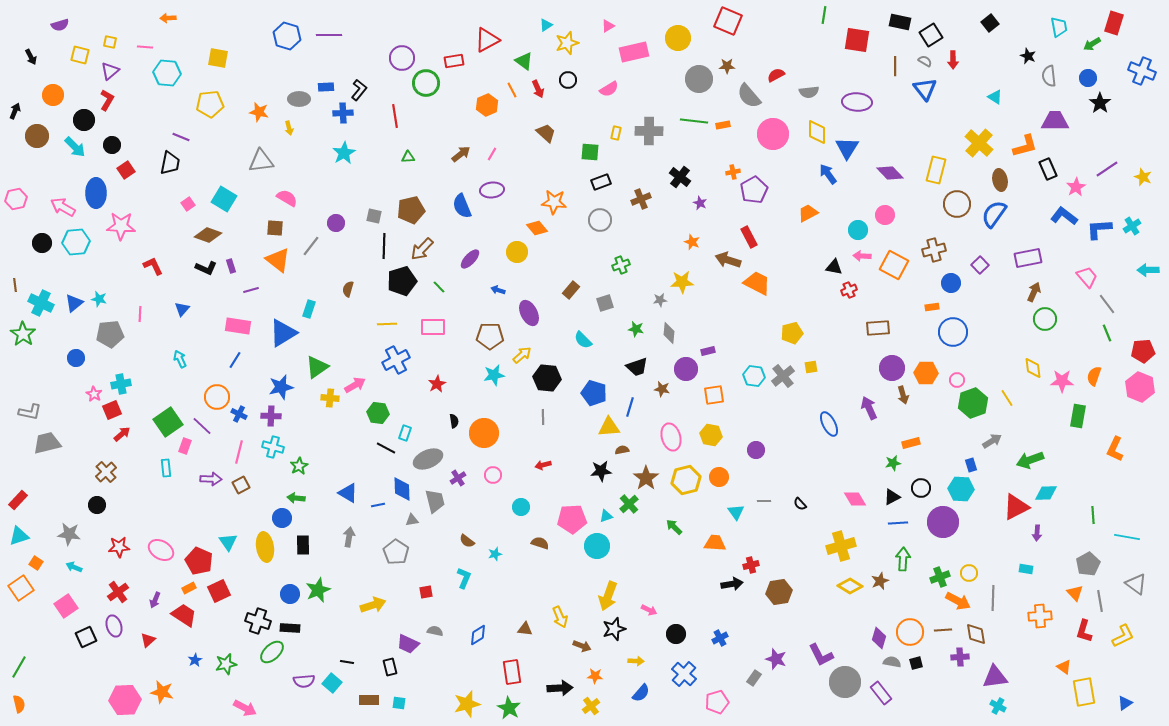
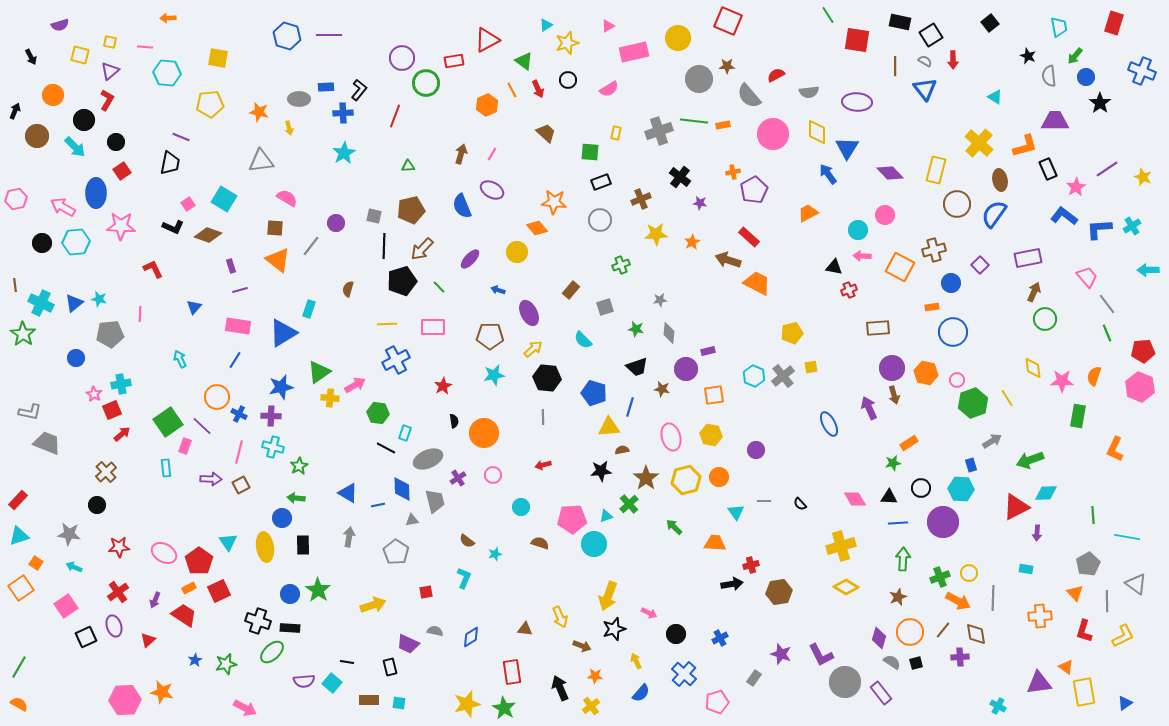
green line at (824, 15): moved 4 px right; rotated 42 degrees counterclockwise
green arrow at (1092, 44): moved 17 px left, 12 px down; rotated 18 degrees counterclockwise
blue circle at (1088, 78): moved 2 px left, 1 px up
red line at (395, 116): rotated 30 degrees clockwise
gray cross at (649, 131): moved 10 px right; rotated 20 degrees counterclockwise
black circle at (112, 145): moved 4 px right, 3 px up
brown arrow at (461, 154): rotated 36 degrees counterclockwise
green triangle at (408, 157): moved 9 px down
red square at (126, 170): moved 4 px left, 1 px down
purple ellipse at (492, 190): rotated 35 degrees clockwise
purple star at (700, 203): rotated 16 degrees counterclockwise
red rectangle at (749, 237): rotated 20 degrees counterclockwise
orange star at (692, 242): rotated 21 degrees clockwise
orange square at (894, 265): moved 6 px right, 2 px down
red L-shape at (153, 266): moved 3 px down
black L-shape at (206, 268): moved 33 px left, 41 px up
yellow star at (682, 282): moved 26 px left, 48 px up
purple line at (251, 290): moved 11 px left
gray square at (605, 303): moved 4 px down
blue triangle at (182, 309): moved 12 px right, 2 px up
yellow arrow at (522, 355): moved 11 px right, 6 px up
green triangle at (317, 367): moved 2 px right, 5 px down
orange hexagon at (926, 373): rotated 10 degrees clockwise
cyan hexagon at (754, 376): rotated 15 degrees clockwise
red star at (437, 384): moved 6 px right, 2 px down
brown arrow at (903, 395): moved 9 px left
gray trapezoid at (47, 443): rotated 36 degrees clockwise
orange rectangle at (911, 443): moved 2 px left; rotated 18 degrees counterclockwise
black triangle at (892, 497): moved 3 px left; rotated 30 degrees clockwise
cyan circle at (597, 546): moved 3 px left, 2 px up
pink ellipse at (161, 550): moved 3 px right, 3 px down
red pentagon at (199, 561): rotated 12 degrees clockwise
brown star at (880, 581): moved 18 px right, 16 px down
yellow diamond at (850, 586): moved 4 px left, 1 px down
green star at (318, 590): rotated 15 degrees counterclockwise
gray line at (1100, 601): moved 7 px right; rotated 10 degrees clockwise
pink arrow at (649, 610): moved 3 px down
brown line at (943, 630): rotated 48 degrees counterclockwise
blue diamond at (478, 635): moved 7 px left, 2 px down
purple star at (776, 659): moved 5 px right, 5 px up
yellow arrow at (636, 661): rotated 119 degrees counterclockwise
gray semicircle at (892, 662): rotated 24 degrees clockwise
orange triangle at (1064, 667): moved 2 px right
purple triangle at (995, 677): moved 44 px right, 6 px down
black arrow at (560, 688): rotated 110 degrees counterclockwise
orange semicircle at (19, 704): rotated 48 degrees counterclockwise
green star at (509, 708): moved 5 px left
